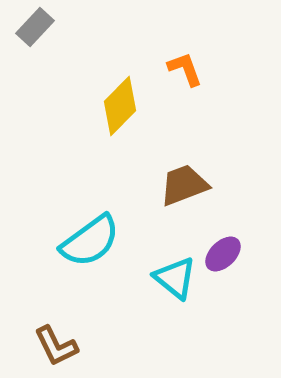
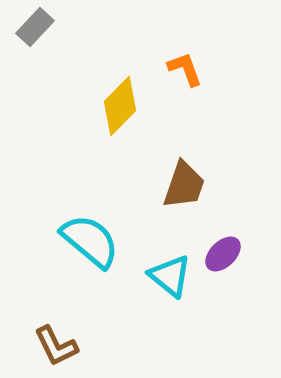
brown trapezoid: rotated 130 degrees clockwise
cyan semicircle: rotated 104 degrees counterclockwise
cyan triangle: moved 5 px left, 2 px up
